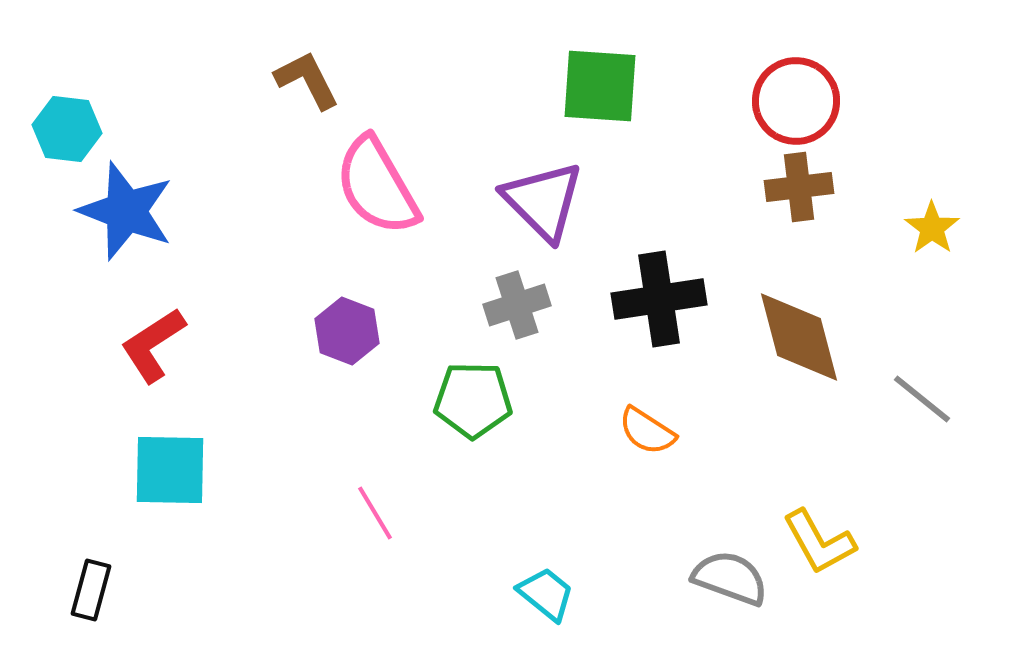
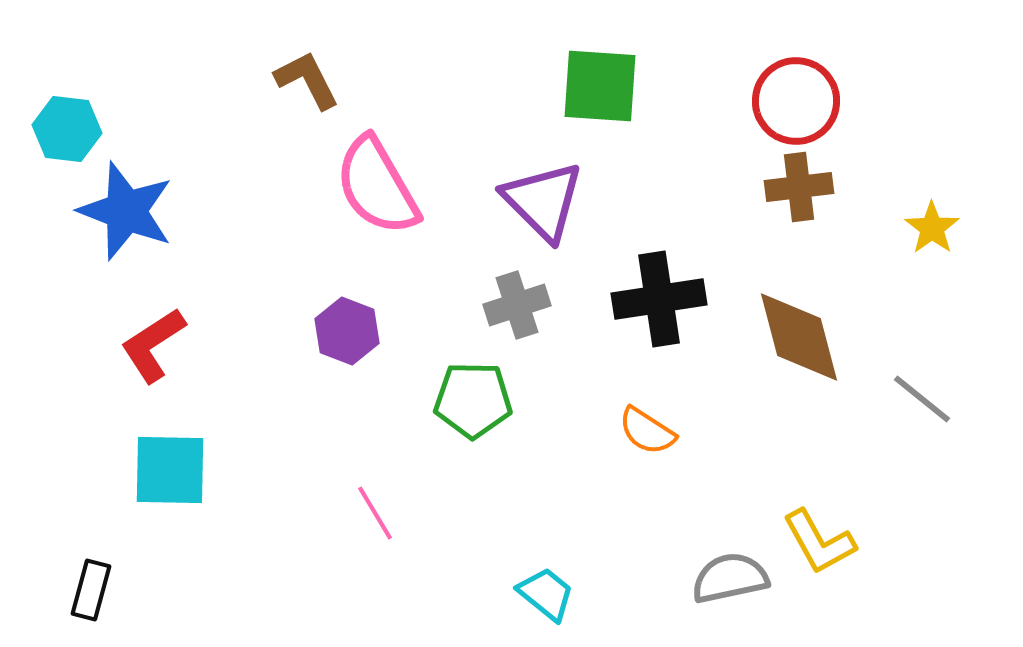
gray semicircle: rotated 32 degrees counterclockwise
